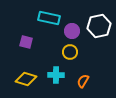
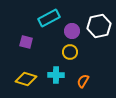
cyan rectangle: rotated 40 degrees counterclockwise
